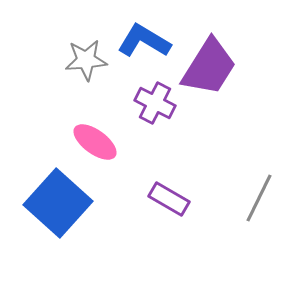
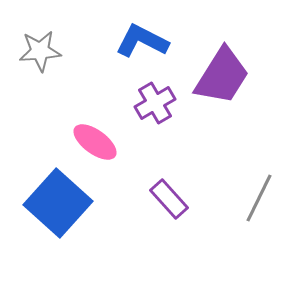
blue L-shape: moved 2 px left; rotated 4 degrees counterclockwise
gray star: moved 46 px left, 9 px up
purple trapezoid: moved 13 px right, 9 px down
purple cross: rotated 33 degrees clockwise
purple rectangle: rotated 18 degrees clockwise
